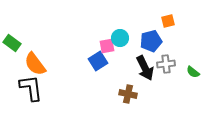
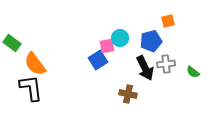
blue square: moved 1 px up
